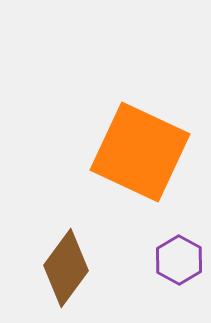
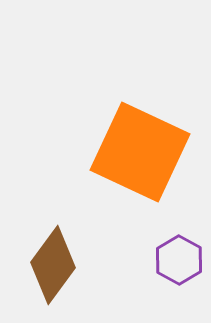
brown diamond: moved 13 px left, 3 px up
